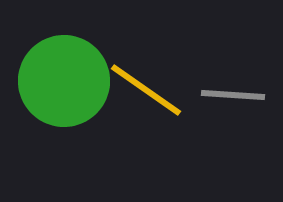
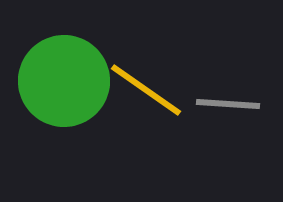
gray line: moved 5 px left, 9 px down
